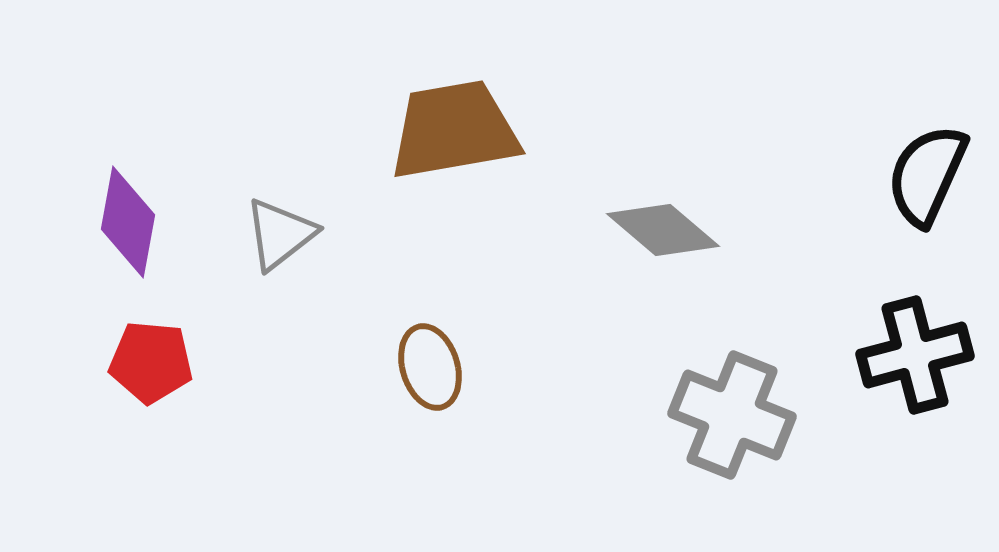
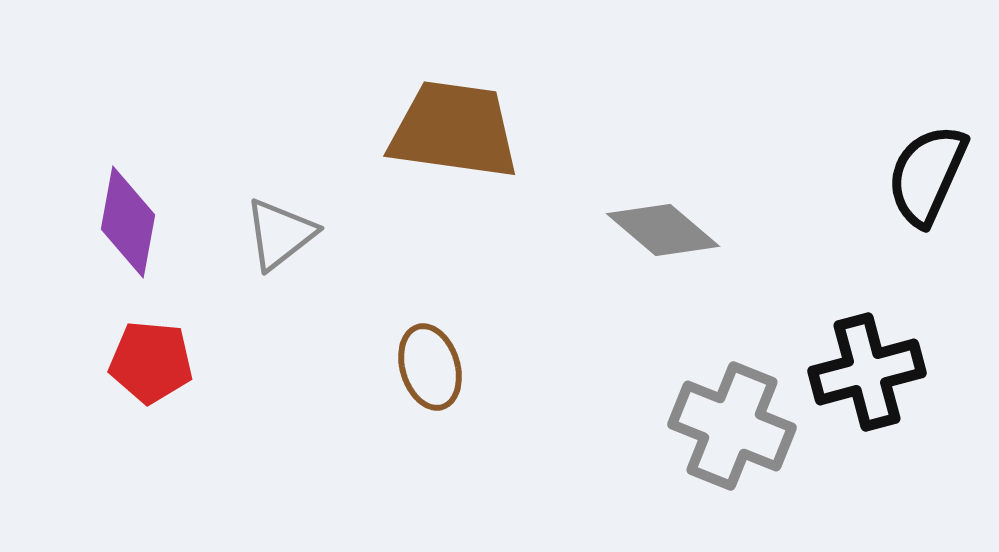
brown trapezoid: rotated 18 degrees clockwise
black cross: moved 48 px left, 17 px down
gray cross: moved 11 px down
